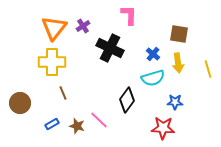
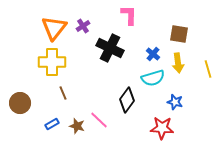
blue star: rotated 14 degrees clockwise
red star: moved 1 px left
